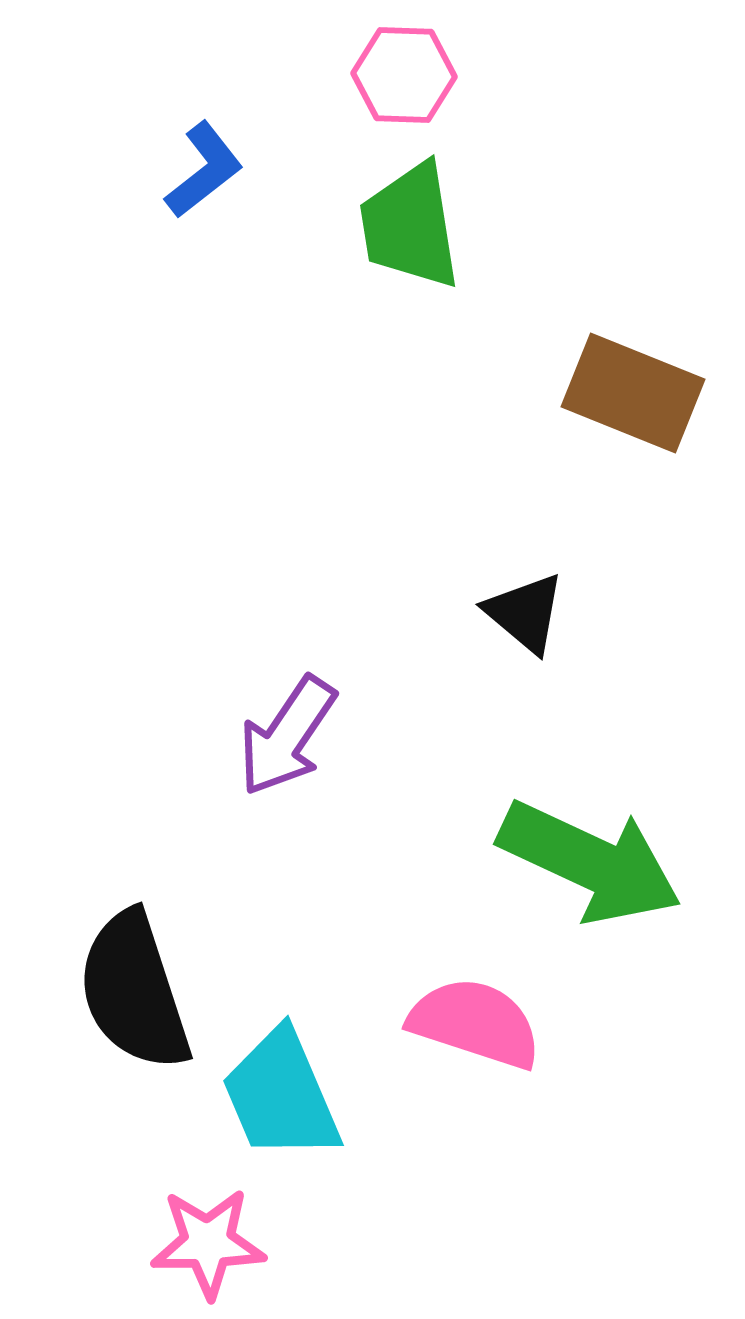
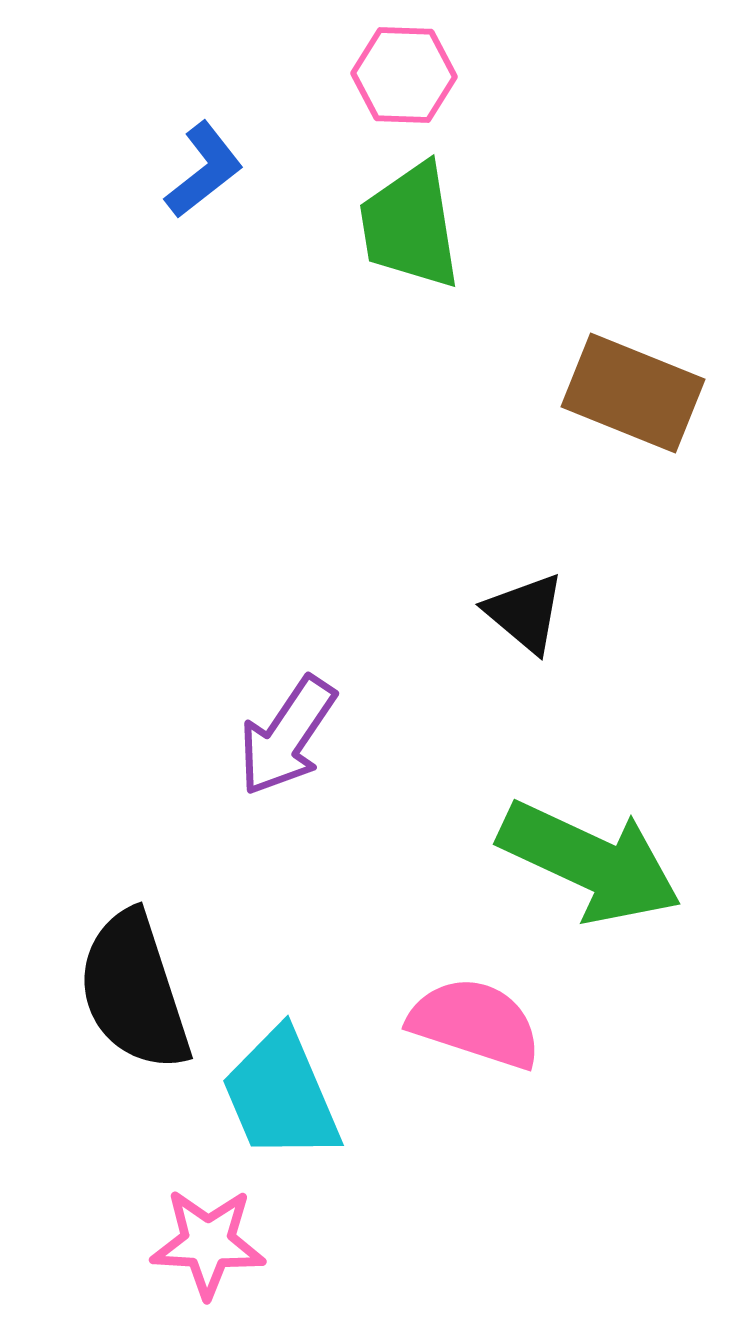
pink star: rotated 4 degrees clockwise
